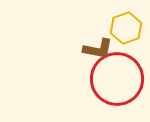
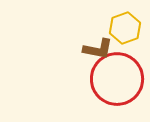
yellow hexagon: moved 1 px left
